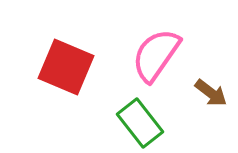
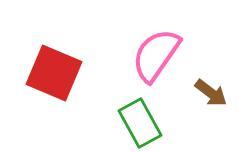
red square: moved 12 px left, 6 px down
green rectangle: rotated 9 degrees clockwise
